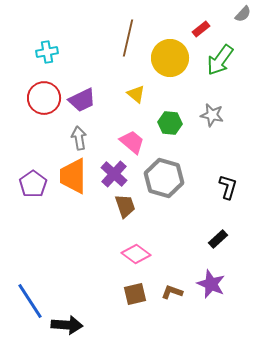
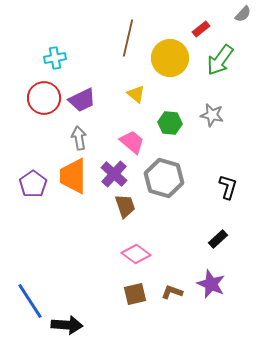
cyan cross: moved 8 px right, 6 px down
